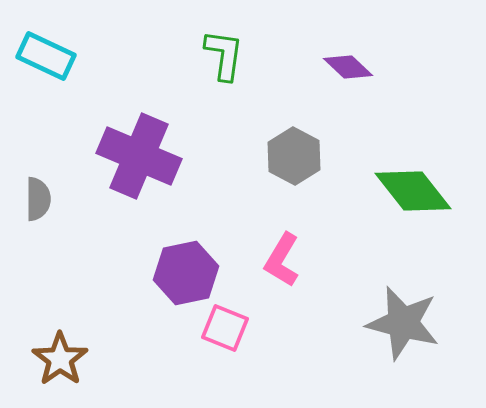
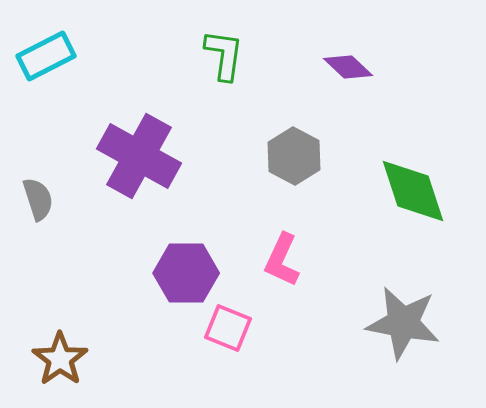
cyan rectangle: rotated 52 degrees counterclockwise
purple cross: rotated 6 degrees clockwise
green diamond: rotated 20 degrees clockwise
gray semicircle: rotated 18 degrees counterclockwise
pink L-shape: rotated 6 degrees counterclockwise
purple hexagon: rotated 12 degrees clockwise
gray star: rotated 4 degrees counterclockwise
pink square: moved 3 px right
